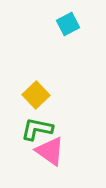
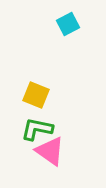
yellow square: rotated 24 degrees counterclockwise
